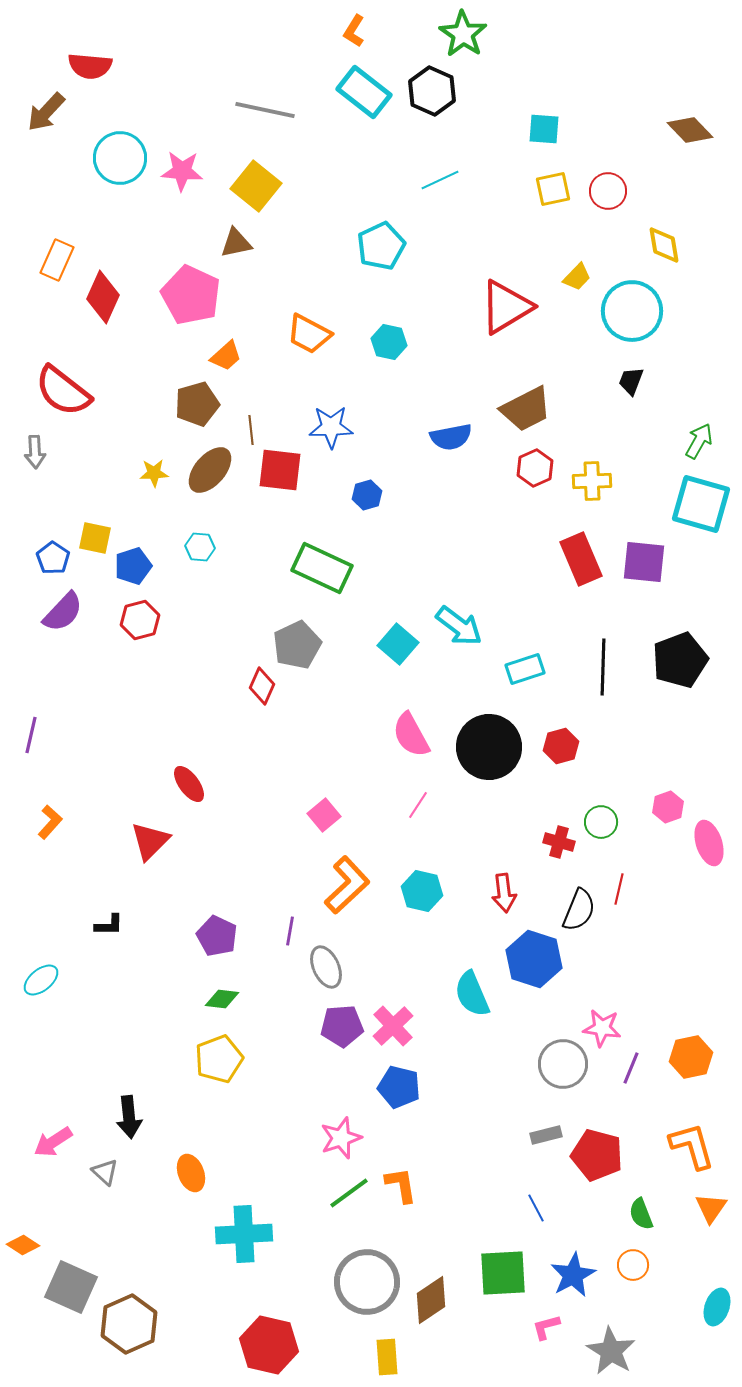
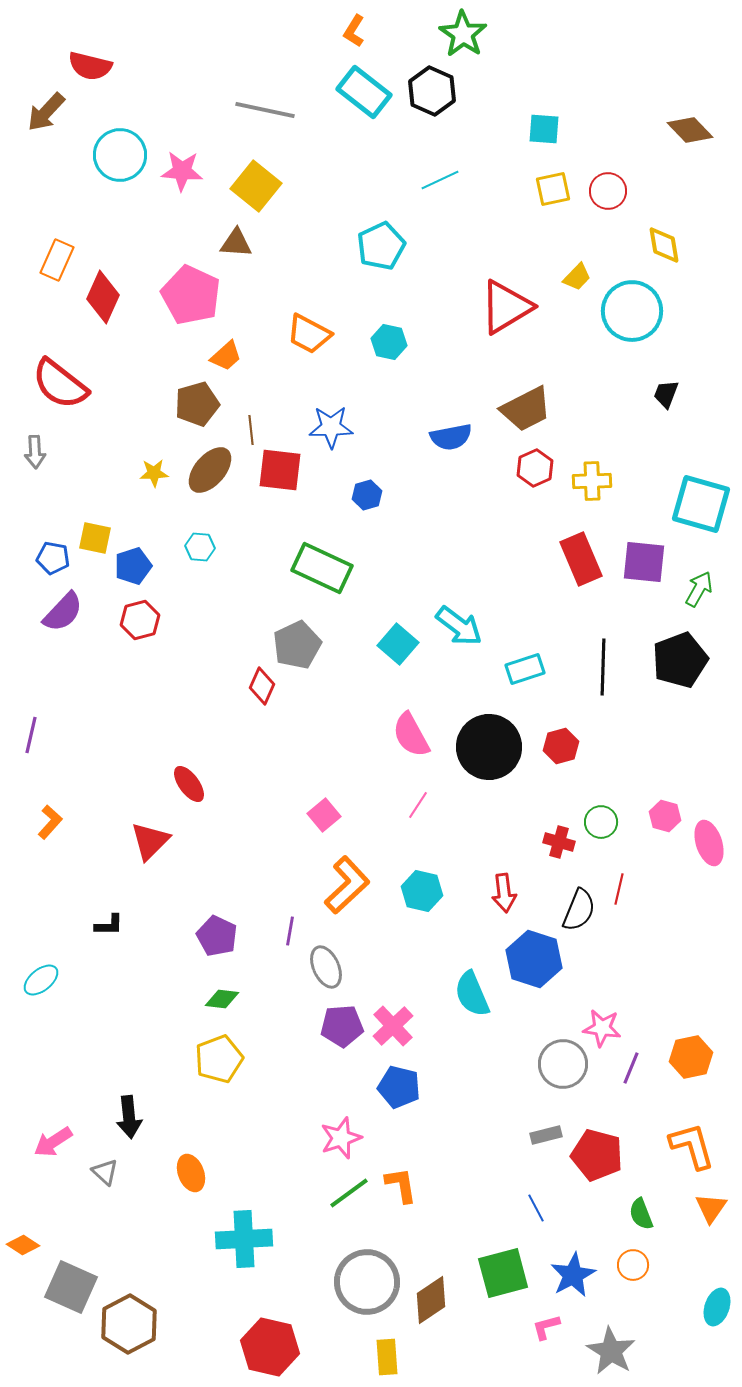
red semicircle at (90, 66): rotated 9 degrees clockwise
cyan circle at (120, 158): moved 3 px up
brown triangle at (236, 243): rotated 16 degrees clockwise
black trapezoid at (631, 381): moved 35 px right, 13 px down
red semicircle at (63, 391): moved 3 px left, 7 px up
green arrow at (699, 441): moved 148 px down
blue pentagon at (53, 558): rotated 24 degrees counterclockwise
pink hexagon at (668, 807): moved 3 px left, 9 px down; rotated 24 degrees counterclockwise
cyan cross at (244, 1234): moved 5 px down
green square at (503, 1273): rotated 12 degrees counterclockwise
brown hexagon at (129, 1324): rotated 4 degrees counterclockwise
red hexagon at (269, 1345): moved 1 px right, 2 px down
